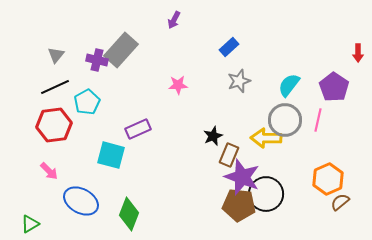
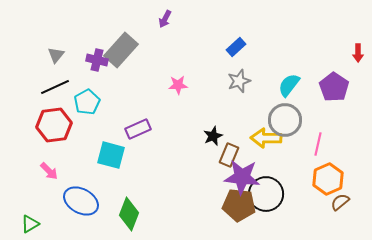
purple arrow: moved 9 px left, 1 px up
blue rectangle: moved 7 px right
pink line: moved 24 px down
purple star: rotated 15 degrees counterclockwise
